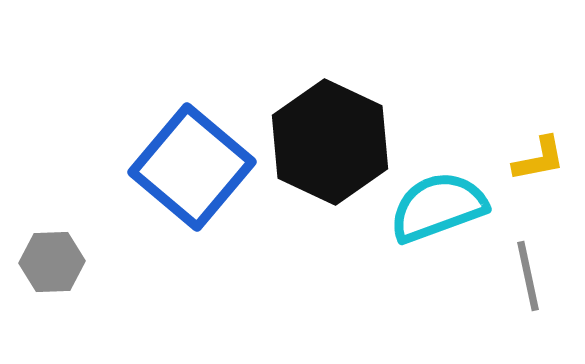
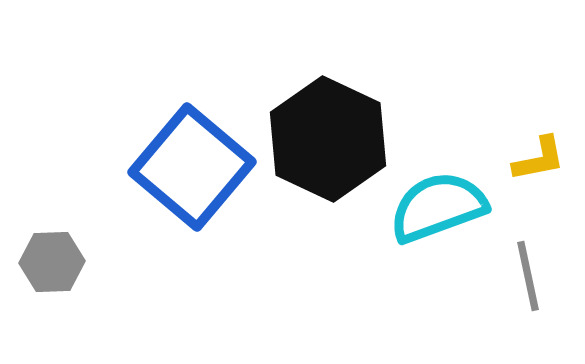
black hexagon: moved 2 px left, 3 px up
